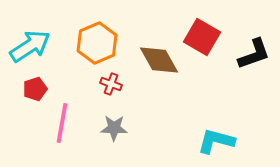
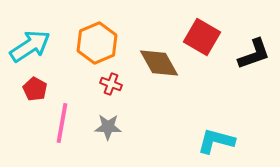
brown diamond: moved 3 px down
red pentagon: rotated 25 degrees counterclockwise
gray star: moved 6 px left, 1 px up
